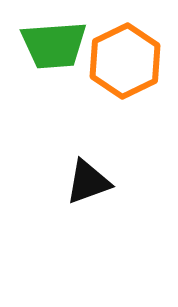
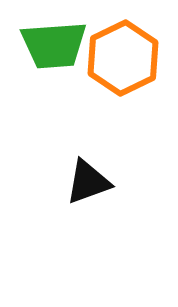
orange hexagon: moved 2 px left, 3 px up
